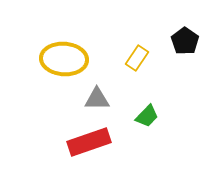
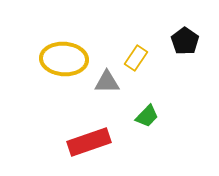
yellow rectangle: moved 1 px left
gray triangle: moved 10 px right, 17 px up
